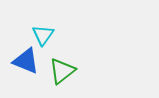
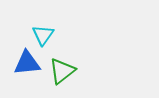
blue triangle: moved 1 px right, 2 px down; rotated 28 degrees counterclockwise
